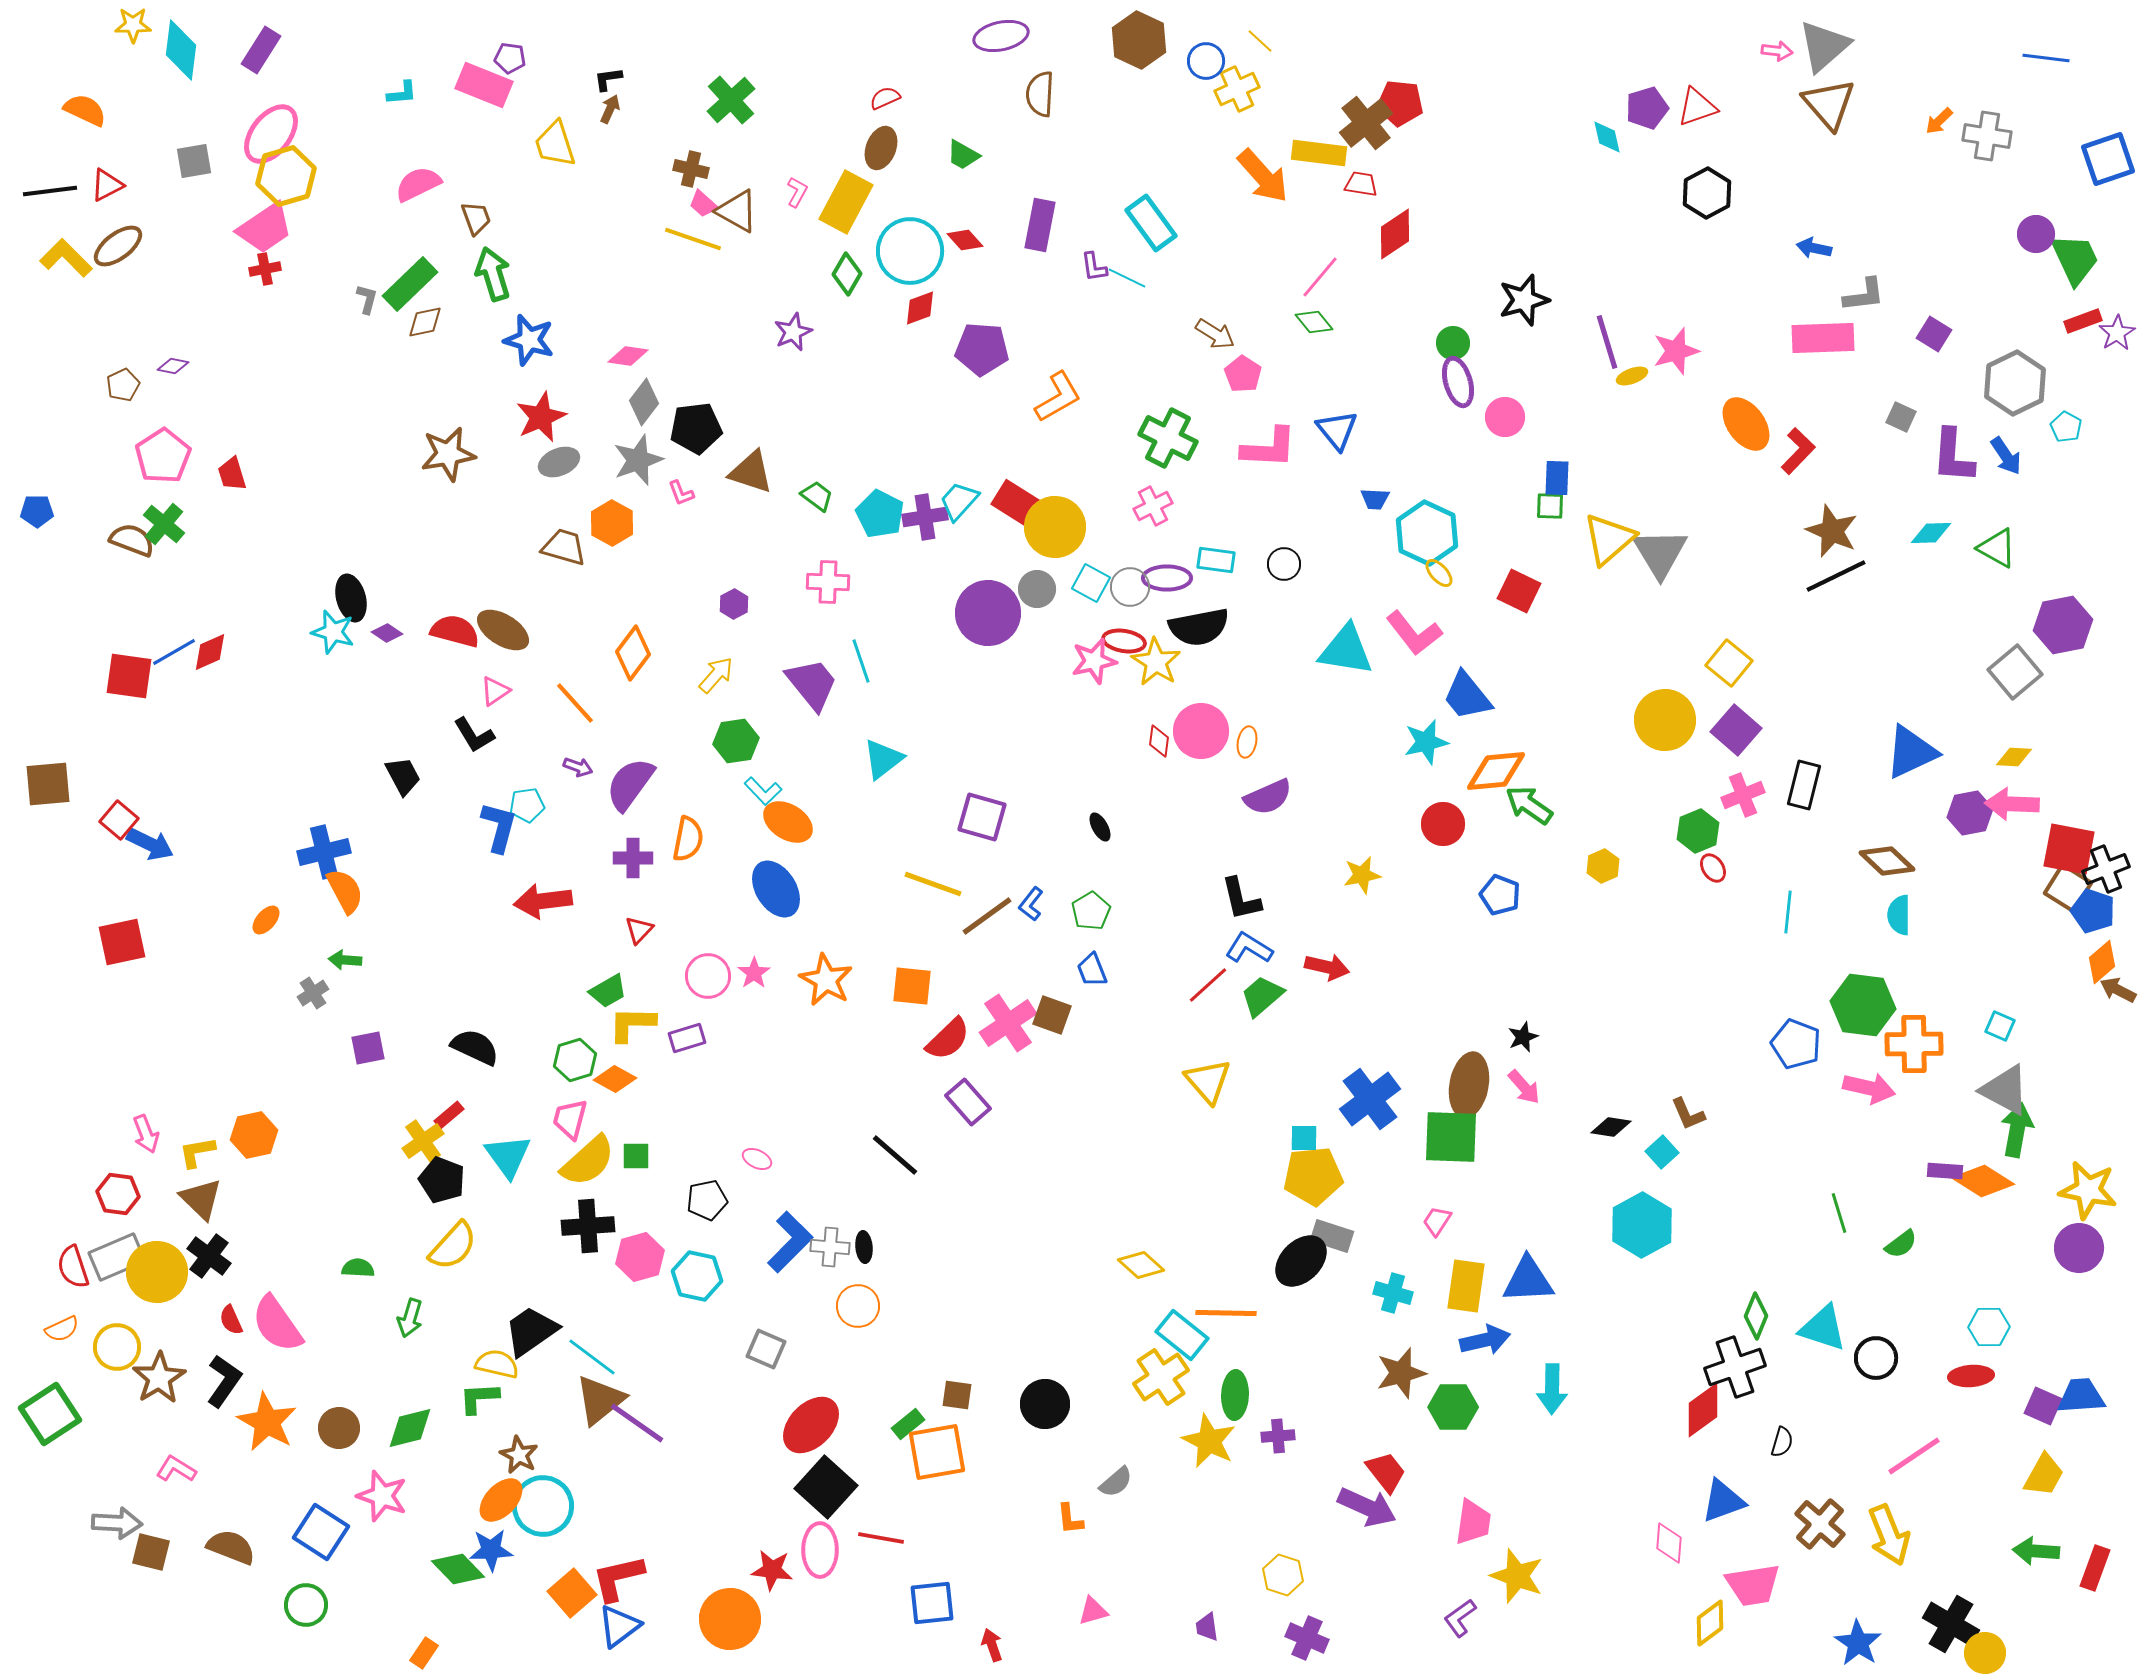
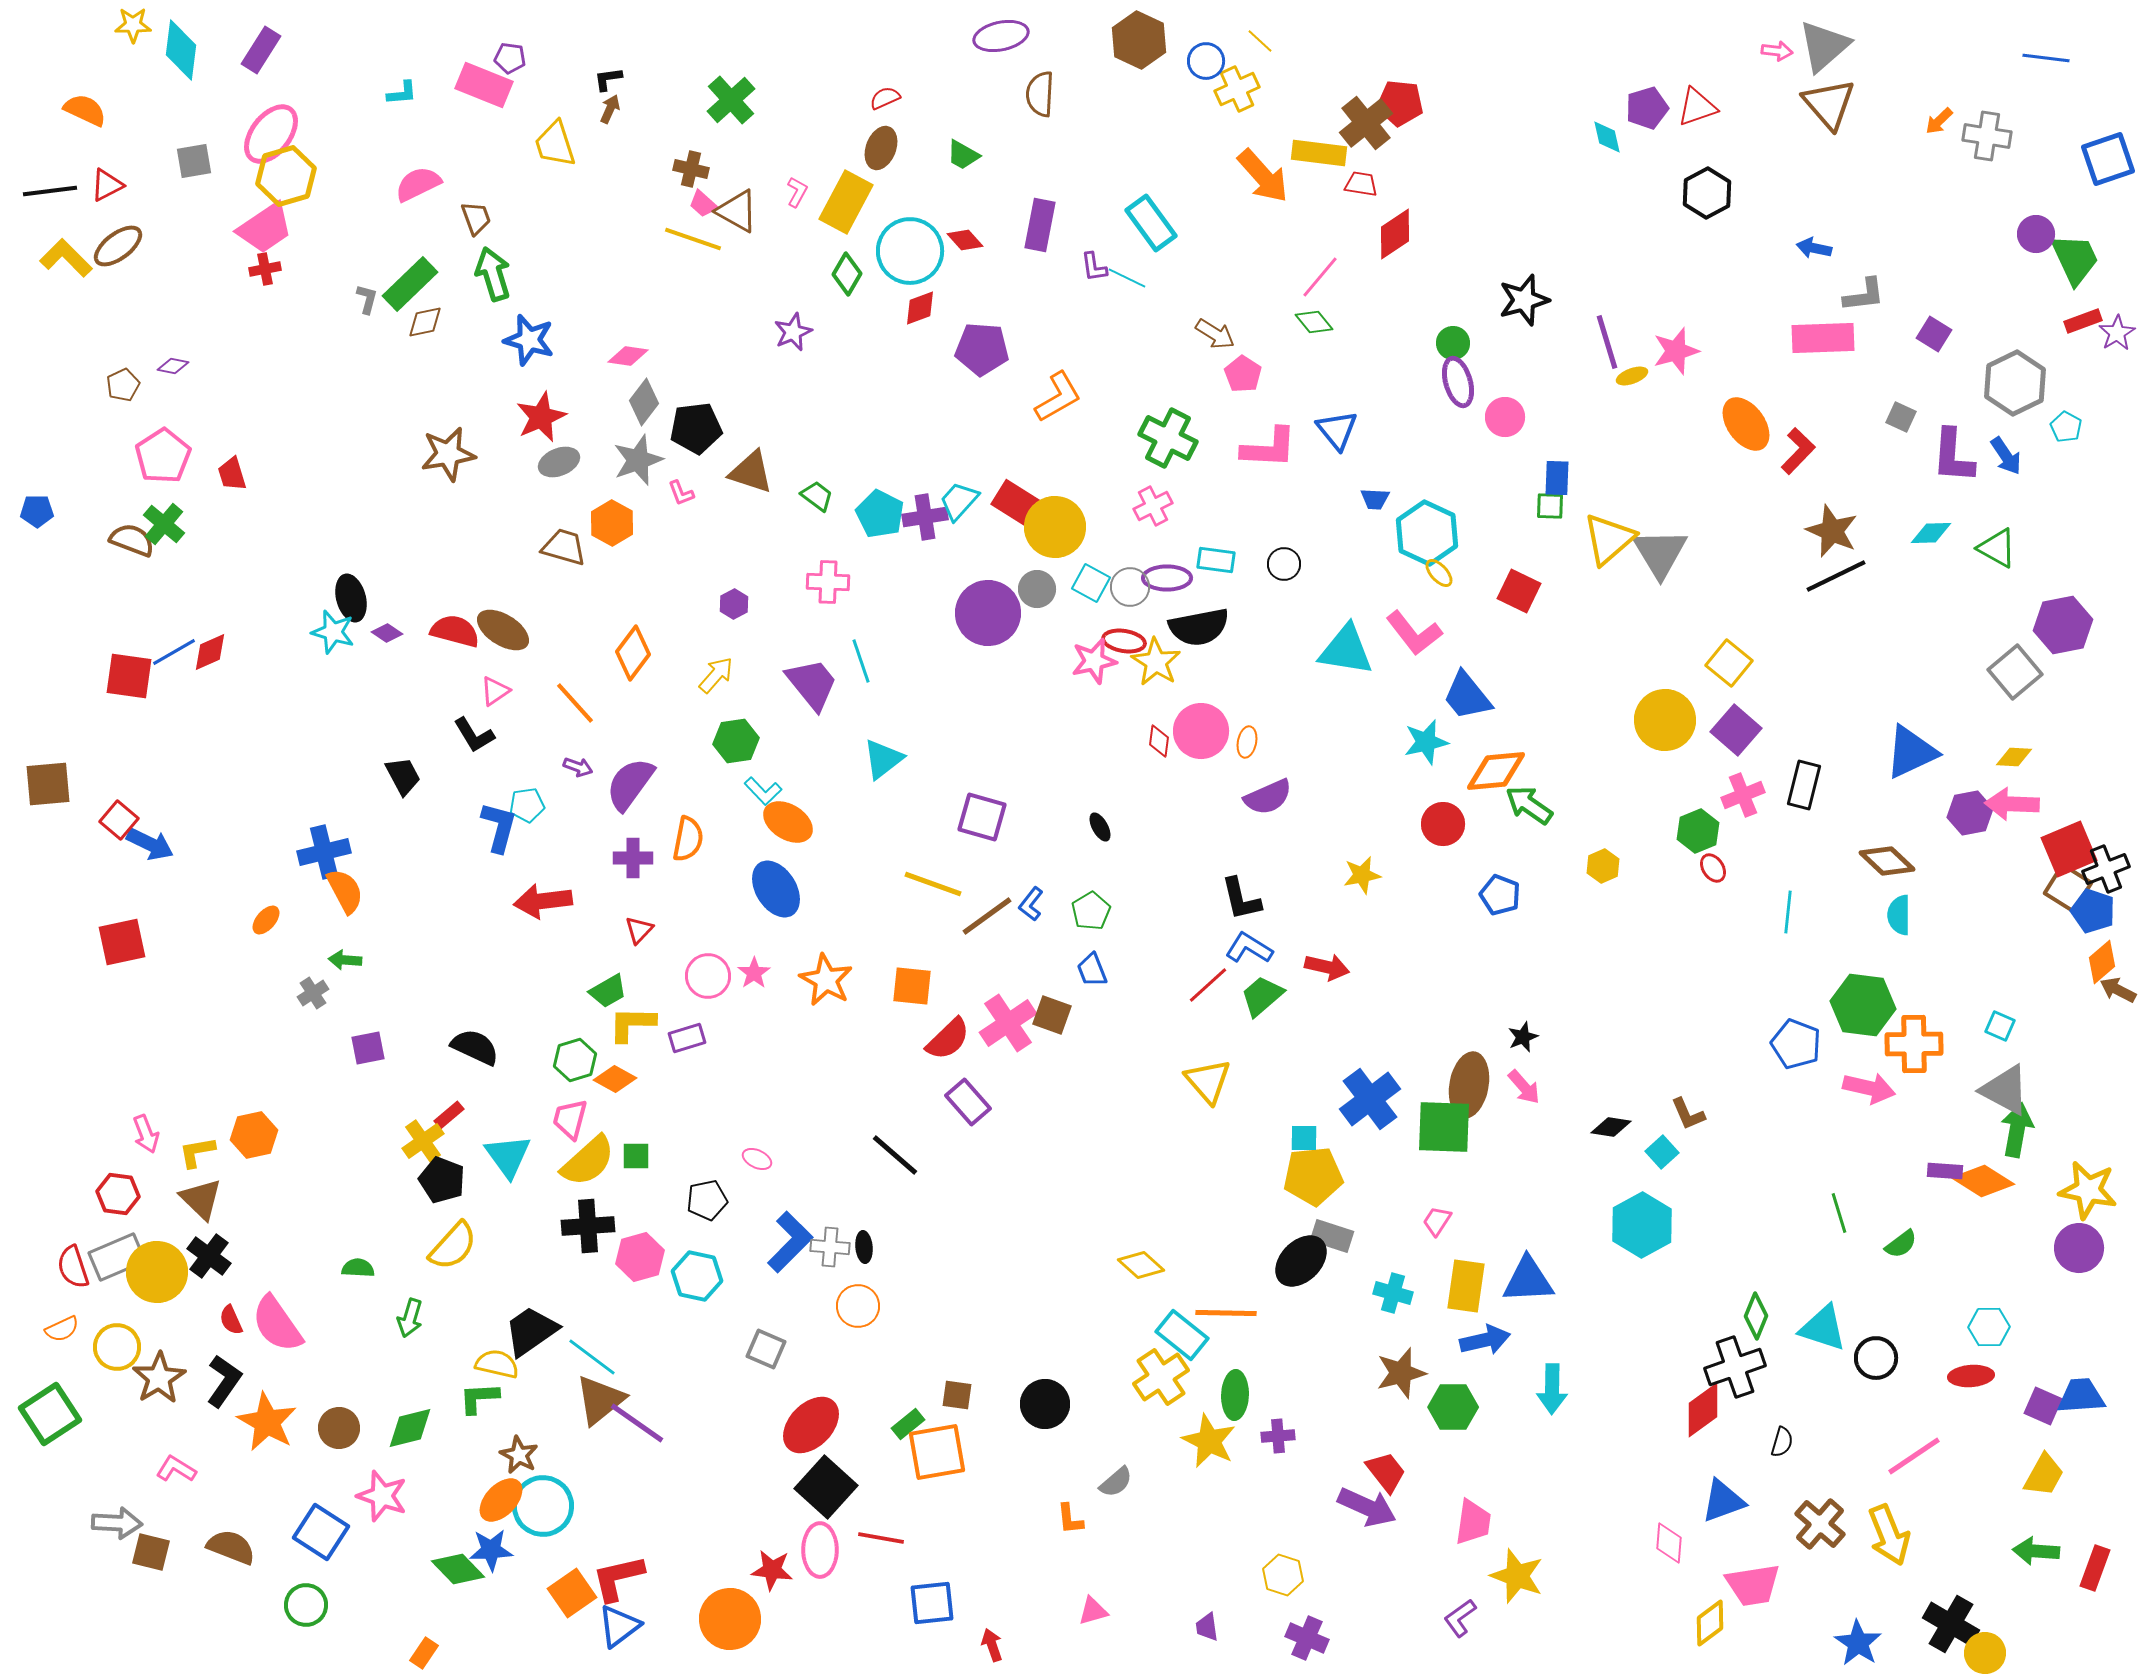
red square at (2069, 849): rotated 34 degrees counterclockwise
green square at (1451, 1137): moved 7 px left, 10 px up
orange square at (572, 1593): rotated 6 degrees clockwise
